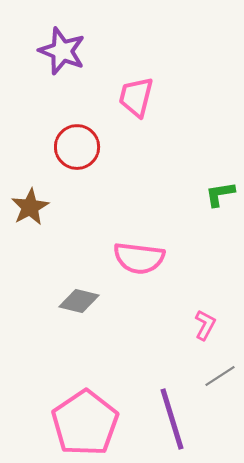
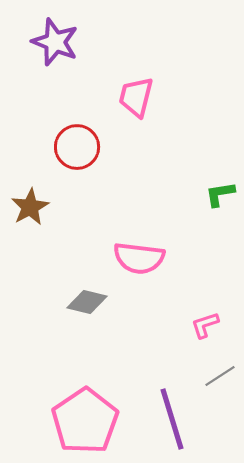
purple star: moved 7 px left, 9 px up
gray diamond: moved 8 px right, 1 px down
pink L-shape: rotated 136 degrees counterclockwise
pink pentagon: moved 2 px up
